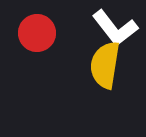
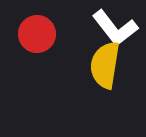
red circle: moved 1 px down
